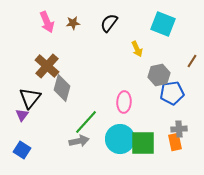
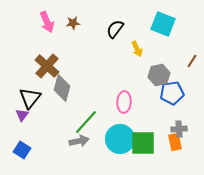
black semicircle: moved 6 px right, 6 px down
